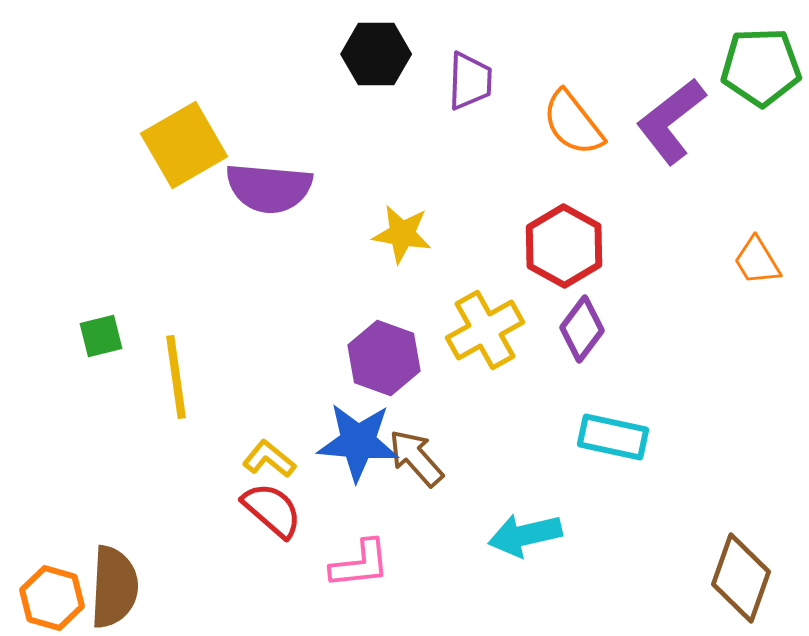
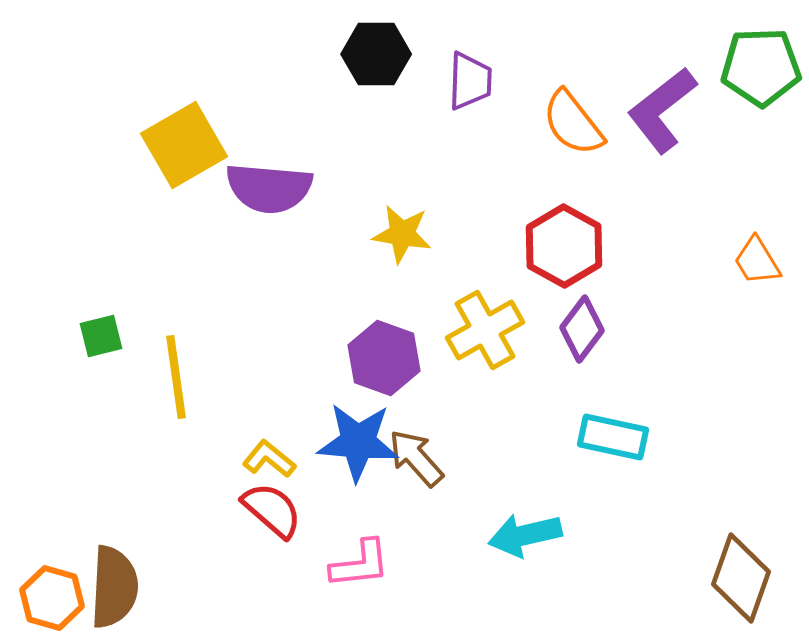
purple L-shape: moved 9 px left, 11 px up
